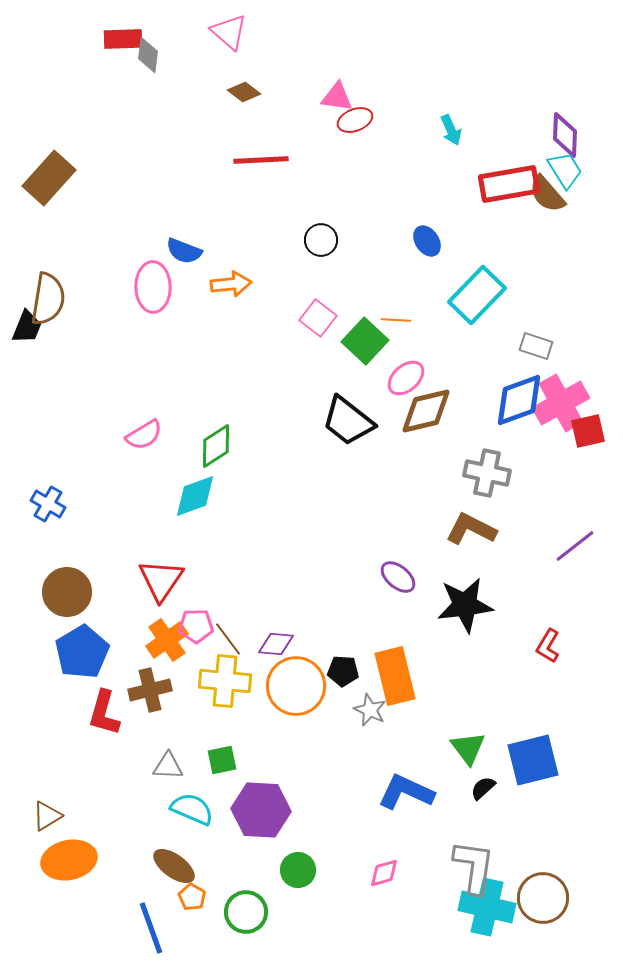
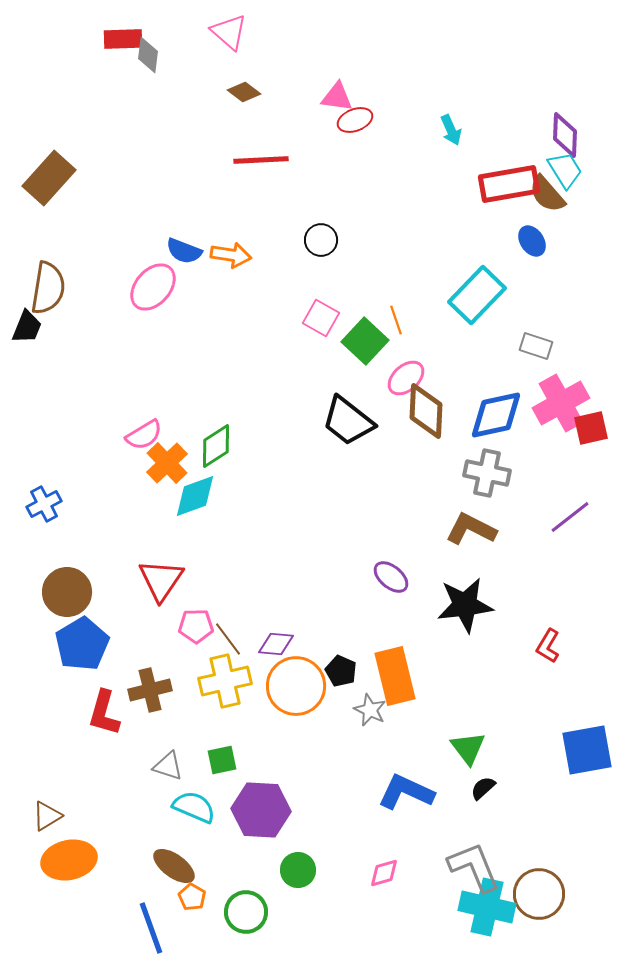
blue ellipse at (427, 241): moved 105 px right
orange arrow at (231, 284): moved 29 px up; rotated 15 degrees clockwise
pink ellipse at (153, 287): rotated 42 degrees clockwise
brown semicircle at (48, 299): moved 11 px up
pink square at (318, 318): moved 3 px right; rotated 9 degrees counterclockwise
orange line at (396, 320): rotated 68 degrees clockwise
blue diamond at (519, 400): moved 23 px left, 15 px down; rotated 8 degrees clockwise
brown diamond at (426, 411): rotated 74 degrees counterclockwise
red square at (588, 431): moved 3 px right, 3 px up
blue cross at (48, 504): moved 4 px left; rotated 32 degrees clockwise
purple line at (575, 546): moved 5 px left, 29 px up
purple ellipse at (398, 577): moved 7 px left
orange cross at (167, 640): moved 177 px up; rotated 9 degrees counterclockwise
blue pentagon at (82, 652): moved 8 px up
black pentagon at (343, 671): moved 2 px left; rotated 20 degrees clockwise
yellow cross at (225, 681): rotated 18 degrees counterclockwise
blue square at (533, 760): moved 54 px right, 10 px up; rotated 4 degrees clockwise
gray triangle at (168, 766): rotated 16 degrees clockwise
cyan semicircle at (192, 809): moved 2 px right, 2 px up
gray L-shape at (474, 867): rotated 30 degrees counterclockwise
brown circle at (543, 898): moved 4 px left, 4 px up
